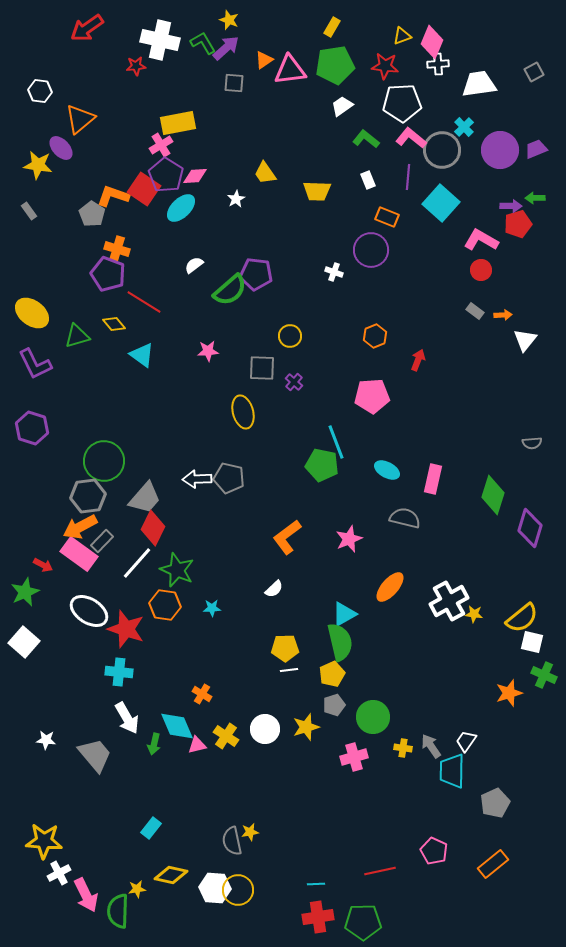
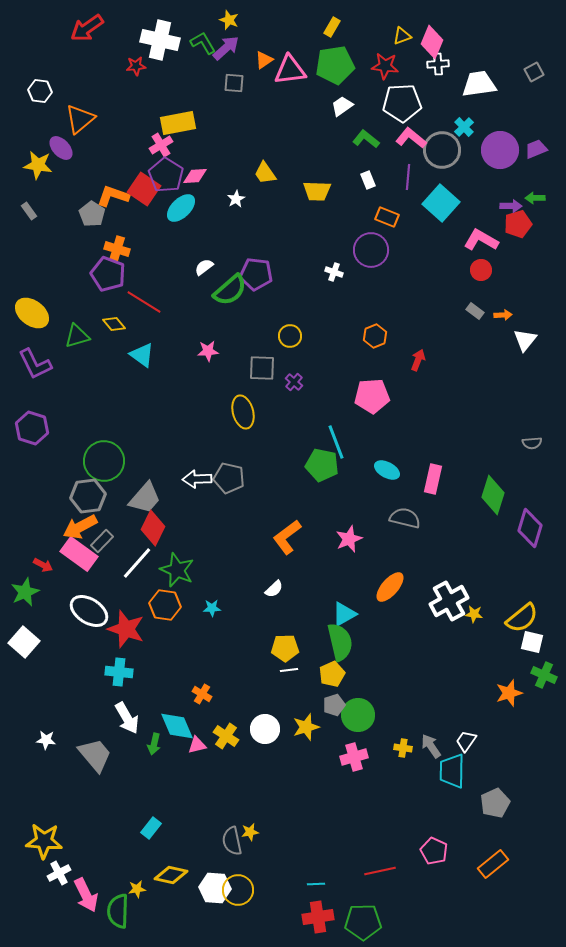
white semicircle at (194, 265): moved 10 px right, 2 px down
green circle at (373, 717): moved 15 px left, 2 px up
